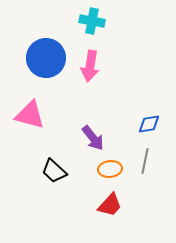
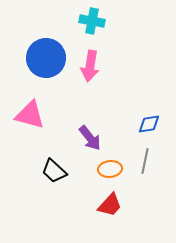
purple arrow: moved 3 px left
